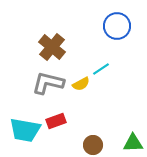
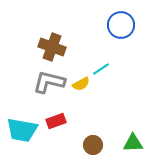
blue circle: moved 4 px right, 1 px up
brown cross: rotated 20 degrees counterclockwise
gray L-shape: moved 1 px right, 1 px up
cyan trapezoid: moved 3 px left
